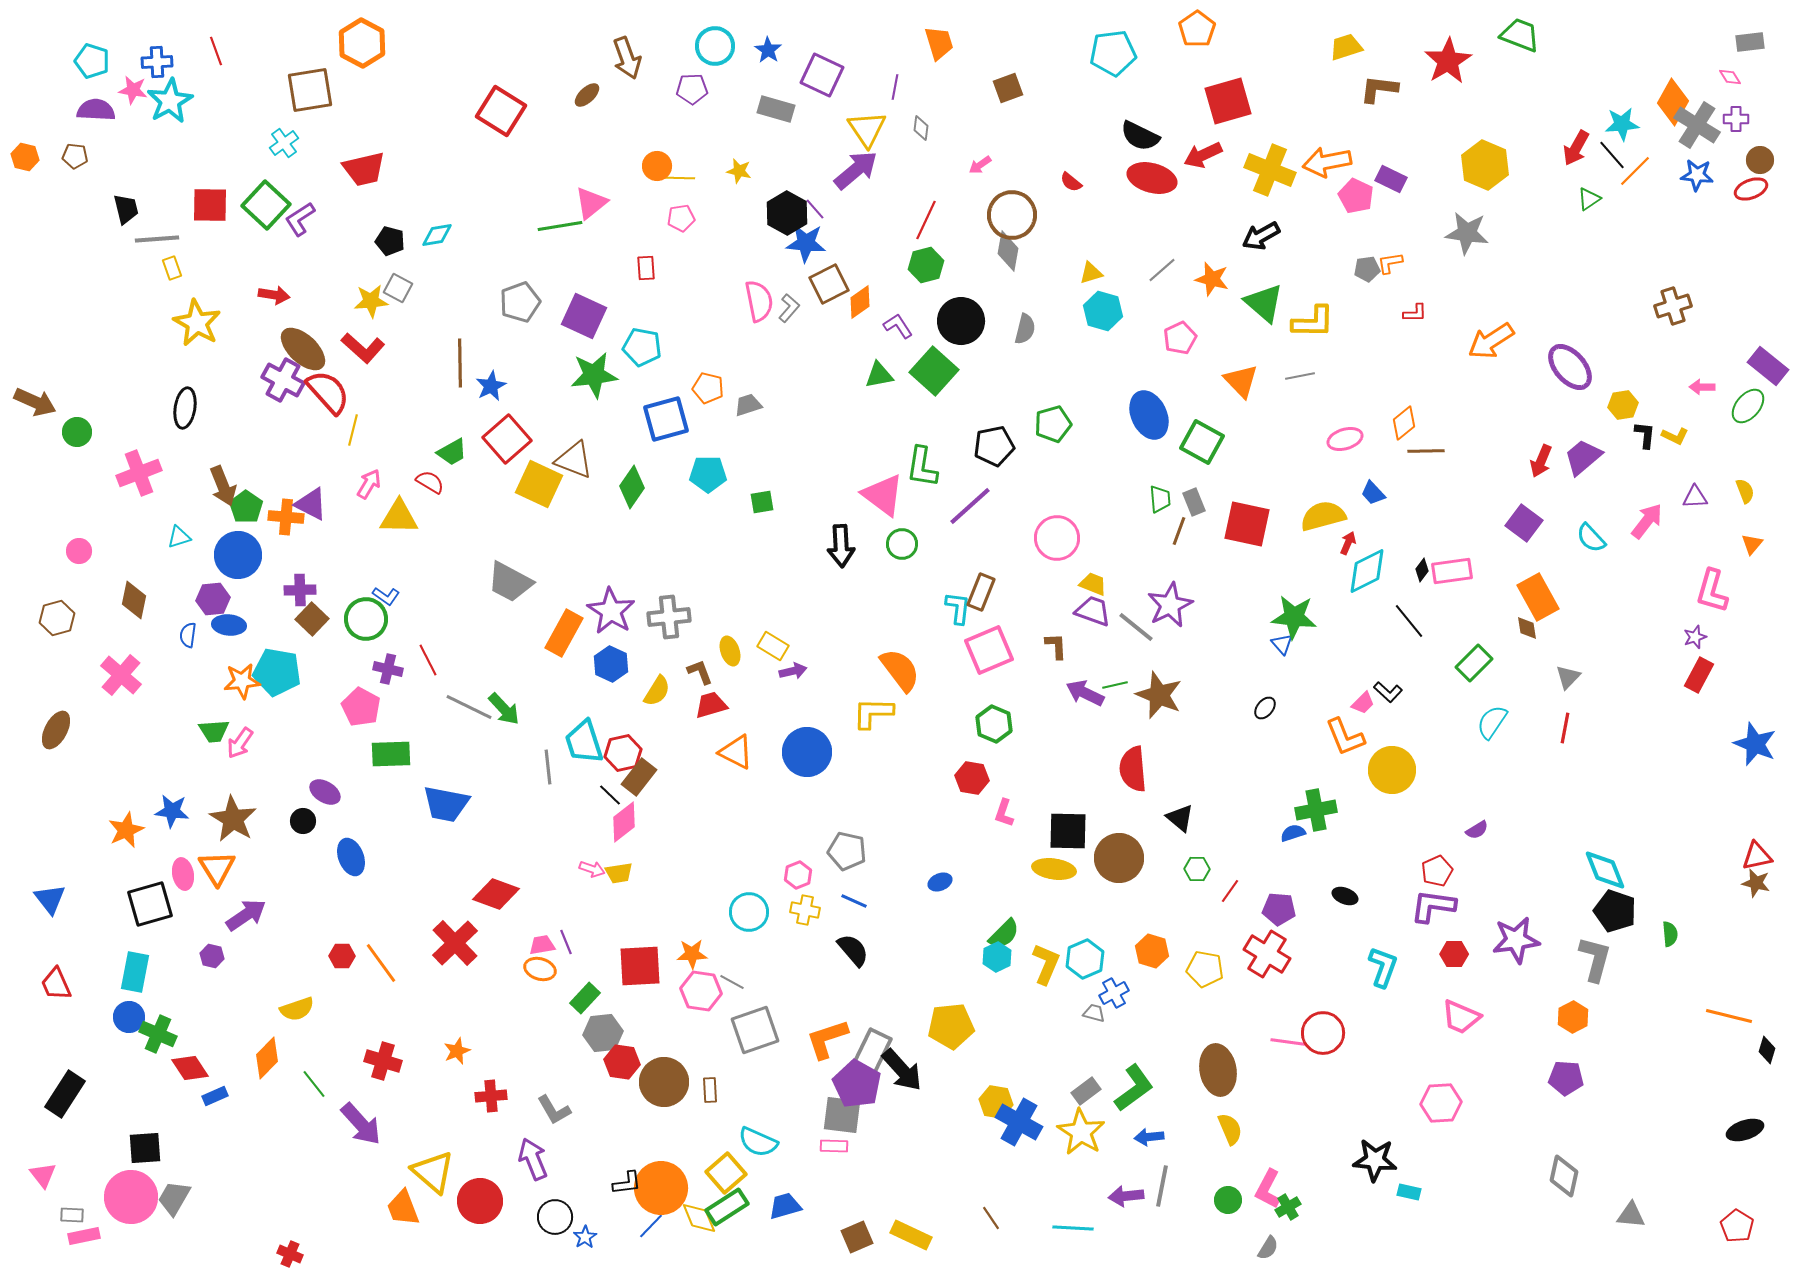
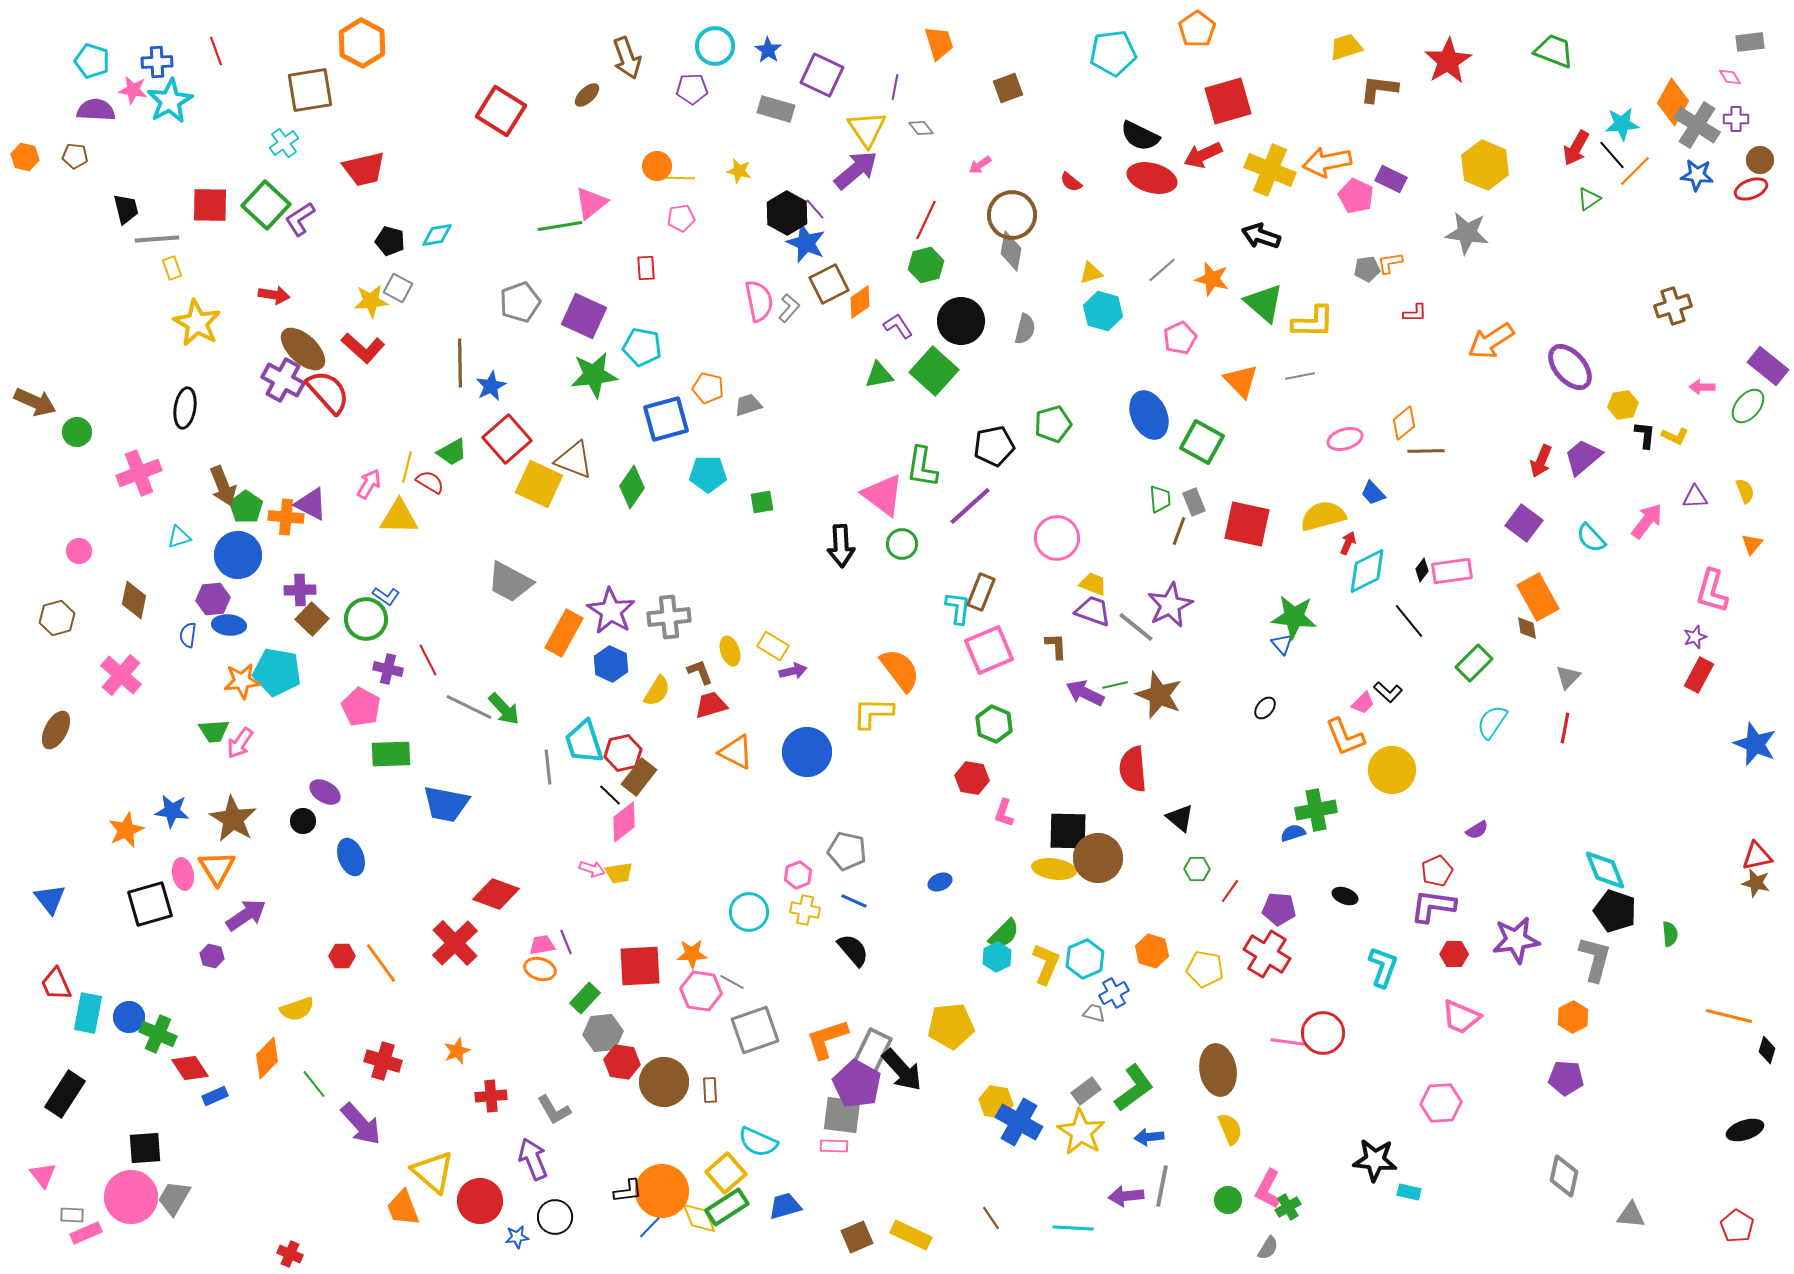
green trapezoid at (1520, 35): moved 34 px right, 16 px down
gray diamond at (921, 128): rotated 45 degrees counterclockwise
black arrow at (1261, 236): rotated 48 degrees clockwise
blue star at (806, 243): rotated 18 degrees clockwise
gray diamond at (1008, 251): moved 3 px right
yellow line at (353, 430): moved 54 px right, 37 px down
brown circle at (1119, 858): moved 21 px left
cyan rectangle at (135, 972): moved 47 px left, 41 px down
black L-shape at (627, 1183): moved 1 px right, 8 px down
orange circle at (661, 1188): moved 1 px right, 3 px down
pink rectangle at (84, 1236): moved 2 px right, 3 px up; rotated 12 degrees counterclockwise
blue star at (585, 1237): moved 68 px left; rotated 25 degrees clockwise
